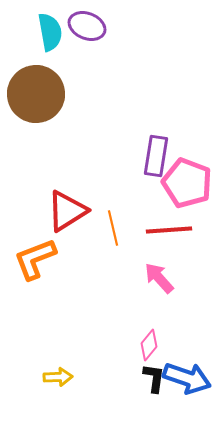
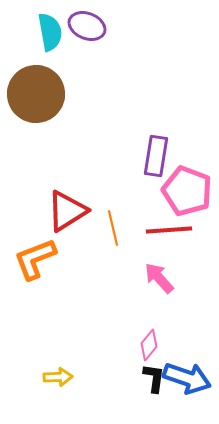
pink pentagon: moved 8 px down
